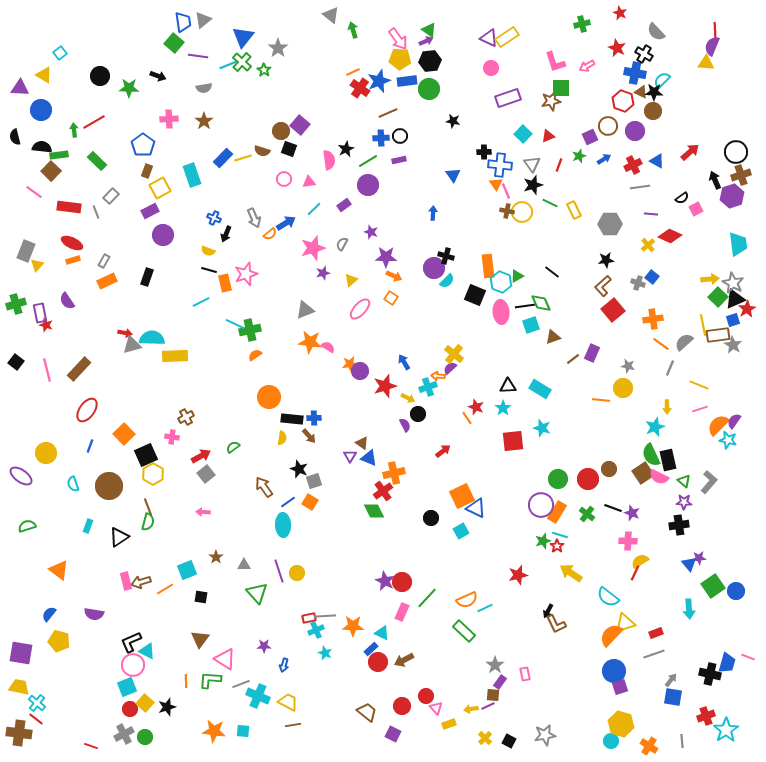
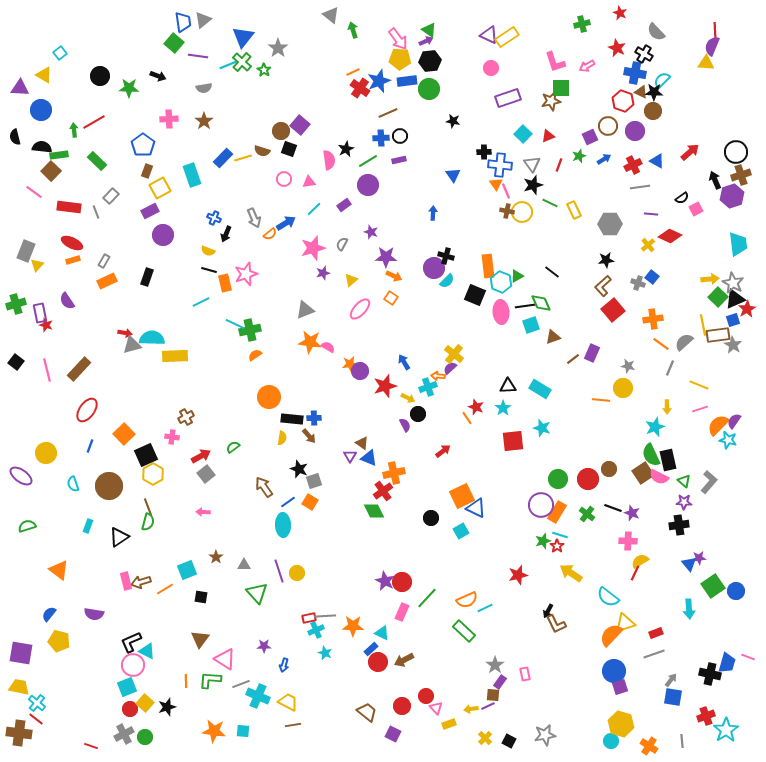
purple triangle at (489, 38): moved 3 px up
